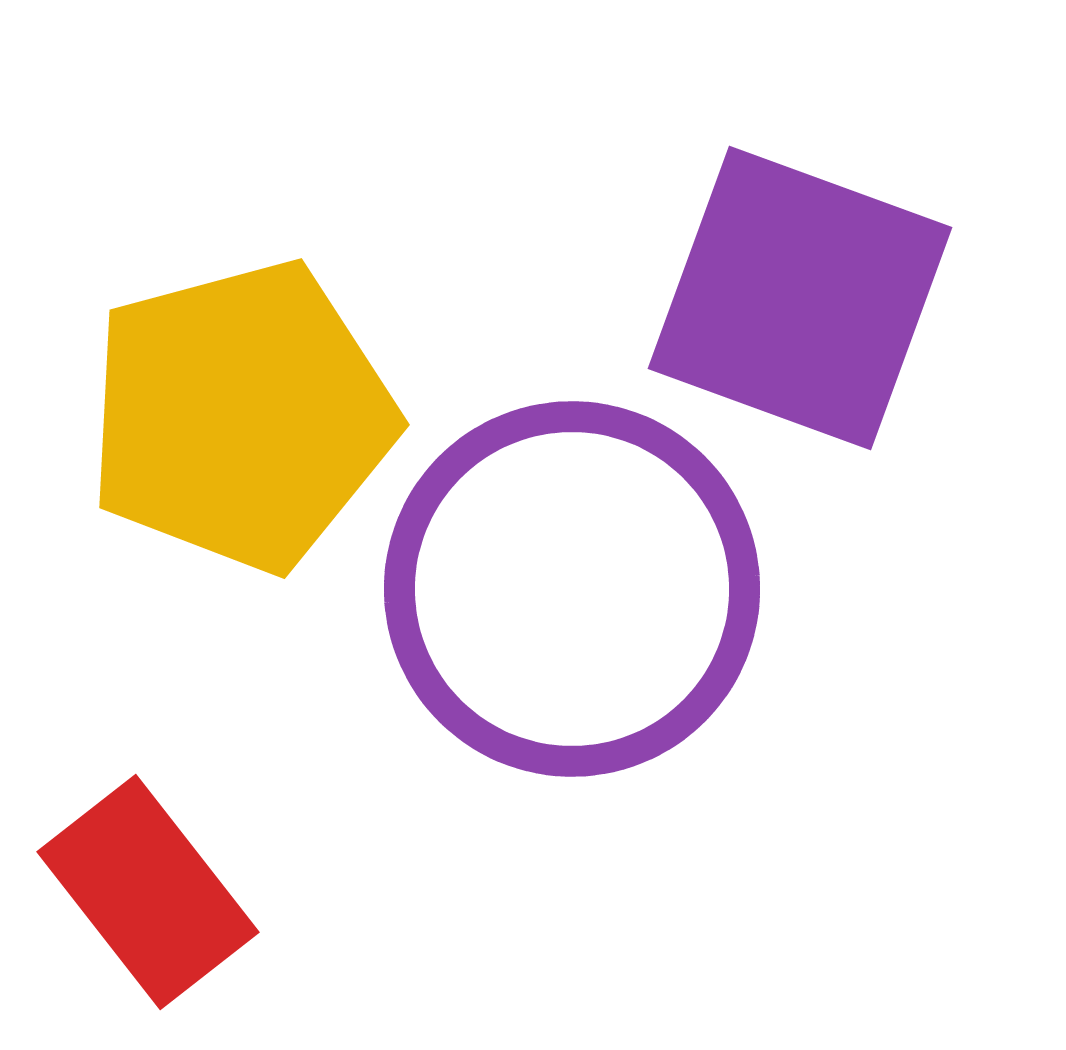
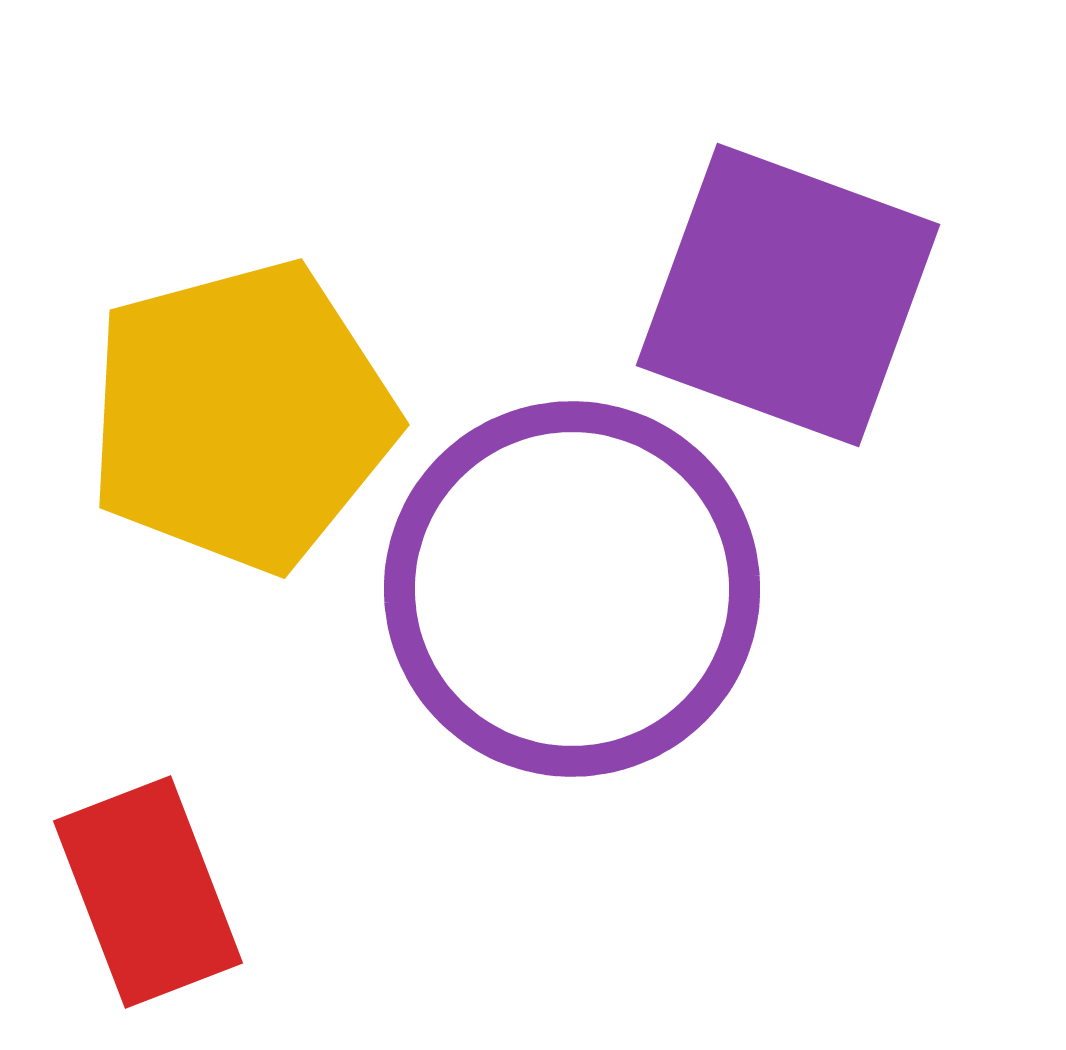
purple square: moved 12 px left, 3 px up
red rectangle: rotated 17 degrees clockwise
